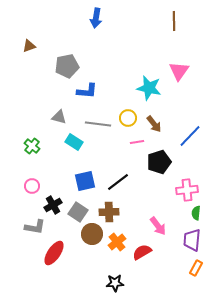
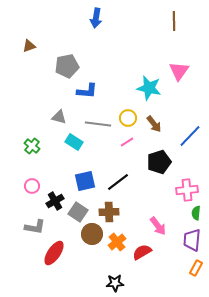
pink line: moved 10 px left; rotated 24 degrees counterclockwise
black cross: moved 2 px right, 4 px up
